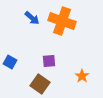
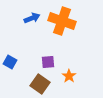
blue arrow: rotated 63 degrees counterclockwise
purple square: moved 1 px left, 1 px down
orange star: moved 13 px left
